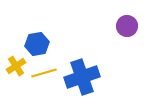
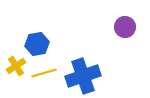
purple circle: moved 2 px left, 1 px down
blue cross: moved 1 px right, 1 px up
